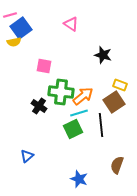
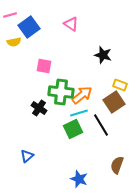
blue square: moved 8 px right, 1 px up
orange arrow: moved 1 px left, 1 px up
black cross: moved 2 px down
black line: rotated 25 degrees counterclockwise
